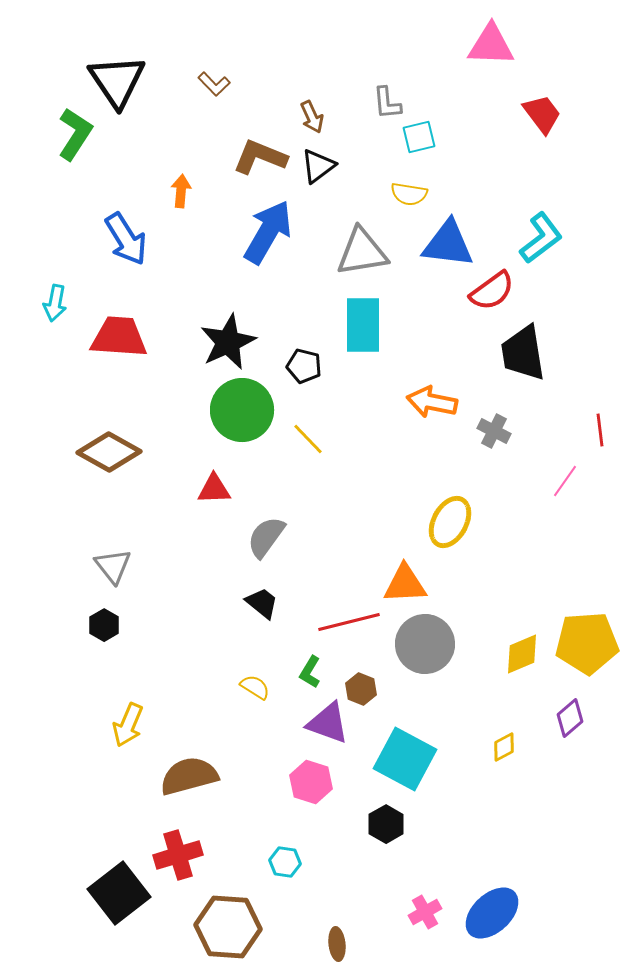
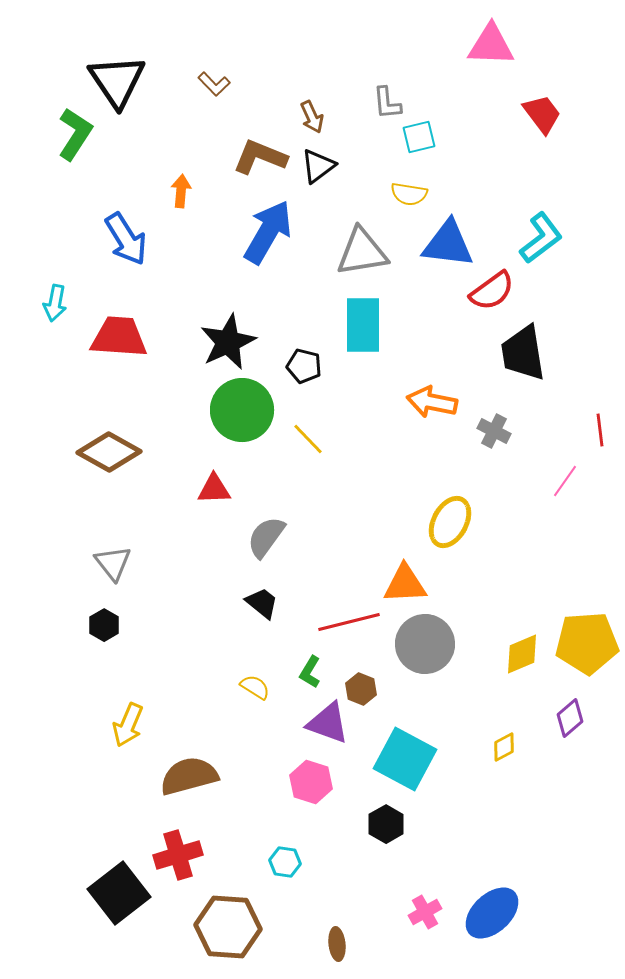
gray triangle at (113, 566): moved 3 px up
